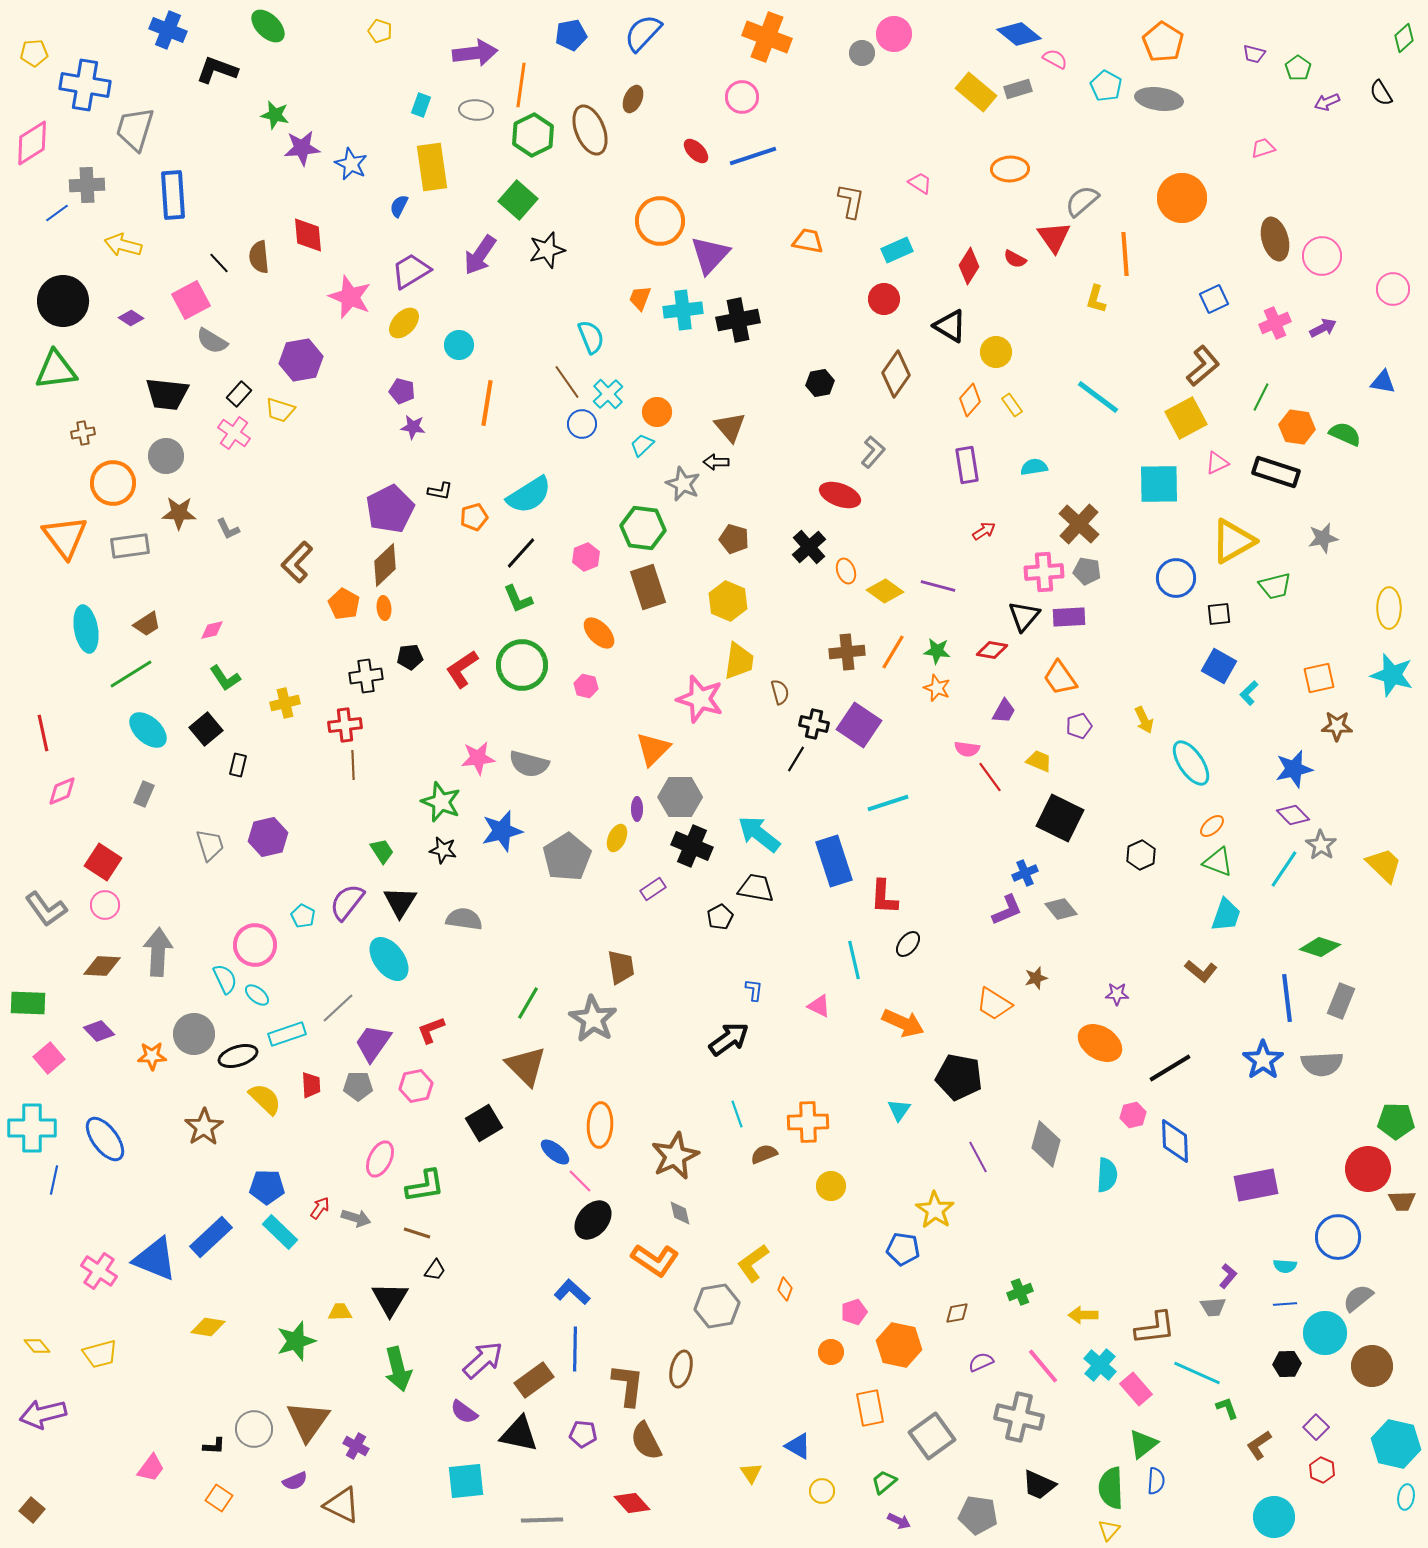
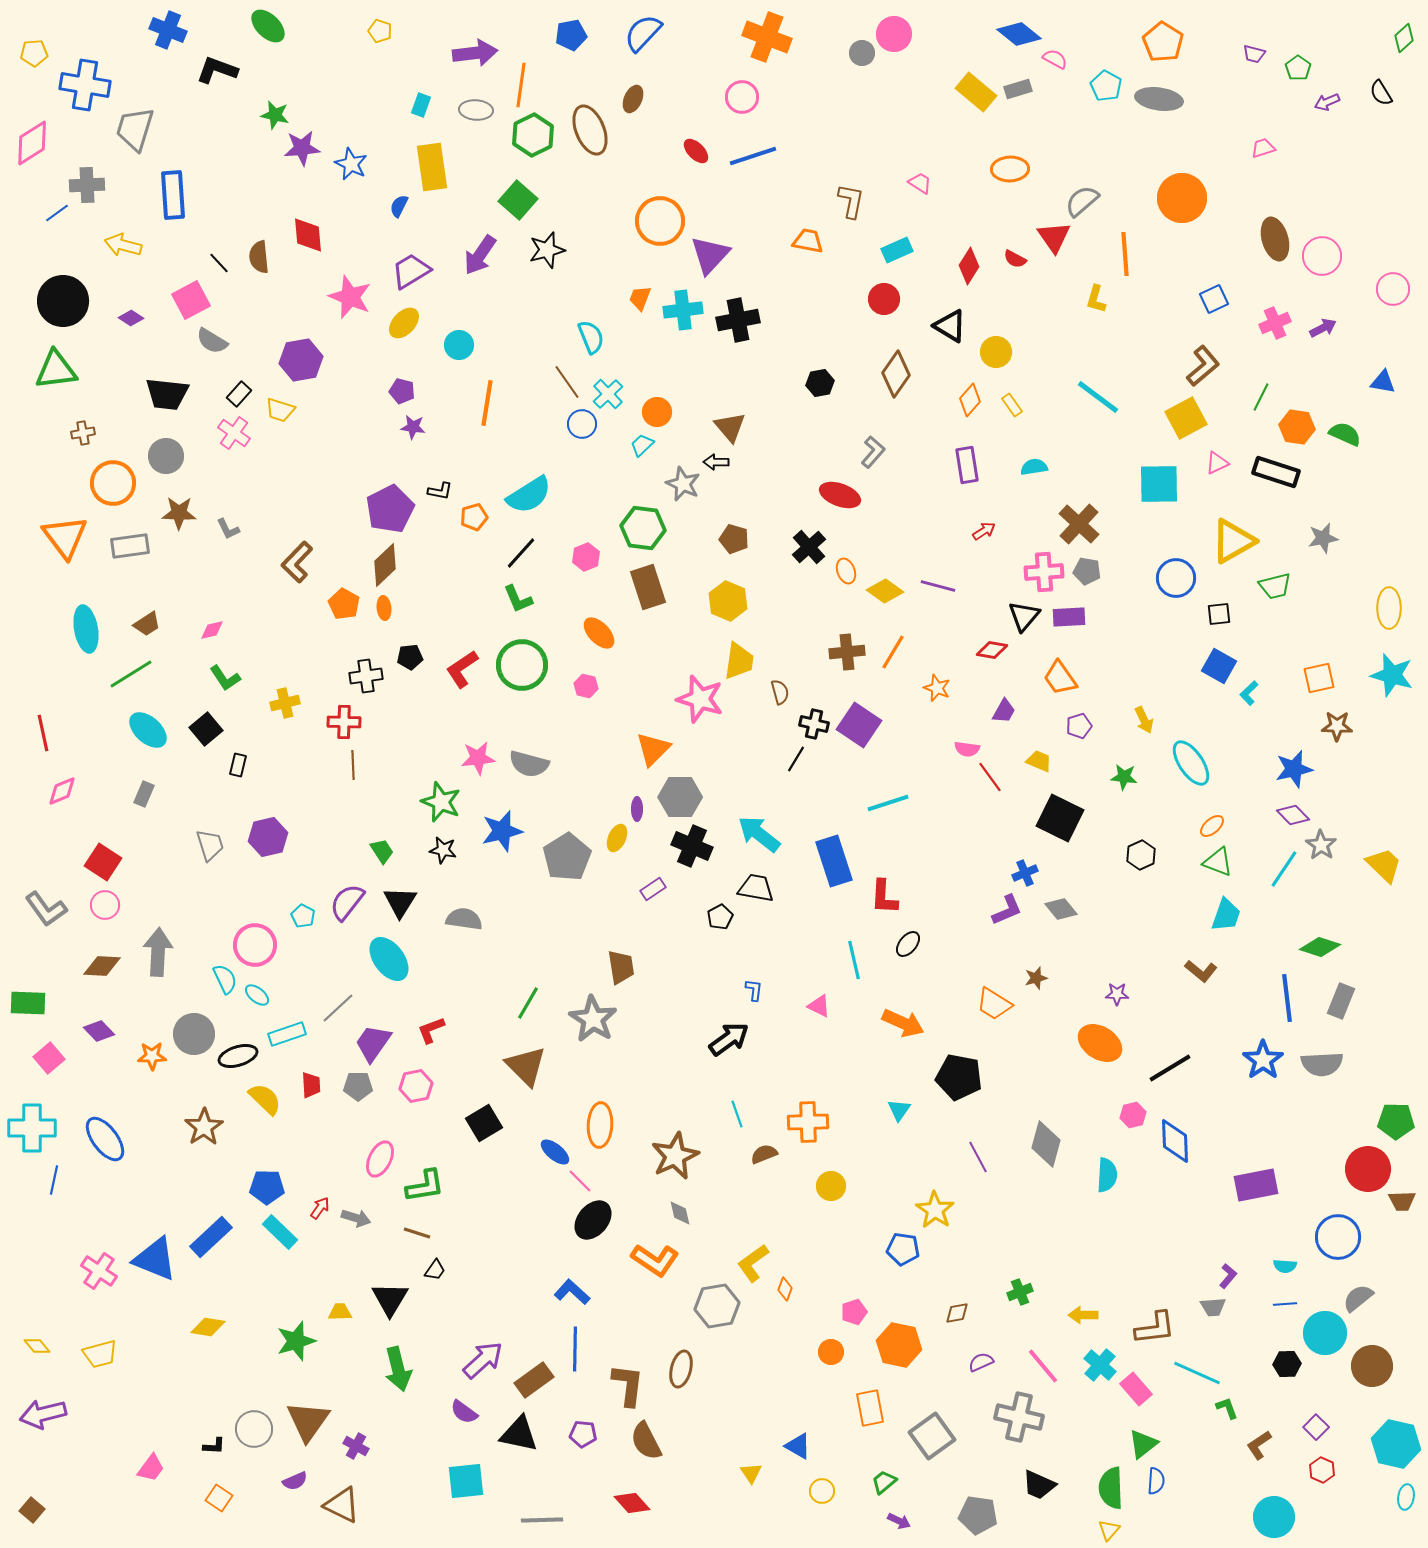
green star at (937, 651): moved 187 px right, 126 px down
red cross at (345, 725): moved 1 px left, 3 px up; rotated 8 degrees clockwise
